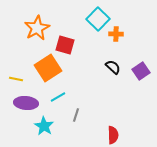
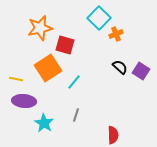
cyan square: moved 1 px right, 1 px up
orange star: moved 3 px right; rotated 15 degrees clockwise
orange cross: rotated 24 degrees counterclockwise
black semicircle: moved 7 px right
purple square: rotated 24 degrees counterclockwise
cyan line: moved 16 px right, 15 px up; rotated 21 degrees counterclockwise
purple ellipse: moved 2 px left, 2 px up
cyan star: moved 3 px up
